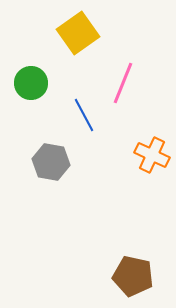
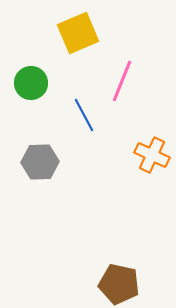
yellow square: rotated 12 degrees clockwise
pink line: moved 1 px left, 2 px up
gray hexagon: moved 11 px left; rotated 12 degrees counterclockwise
brown pentagon: moved 14 px left, 8 px down
